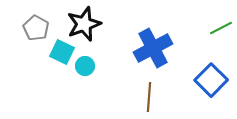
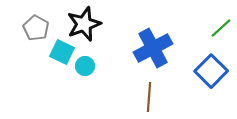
green line: rotated 15 degrees counterclockwise
blue square: moved 9 px up
